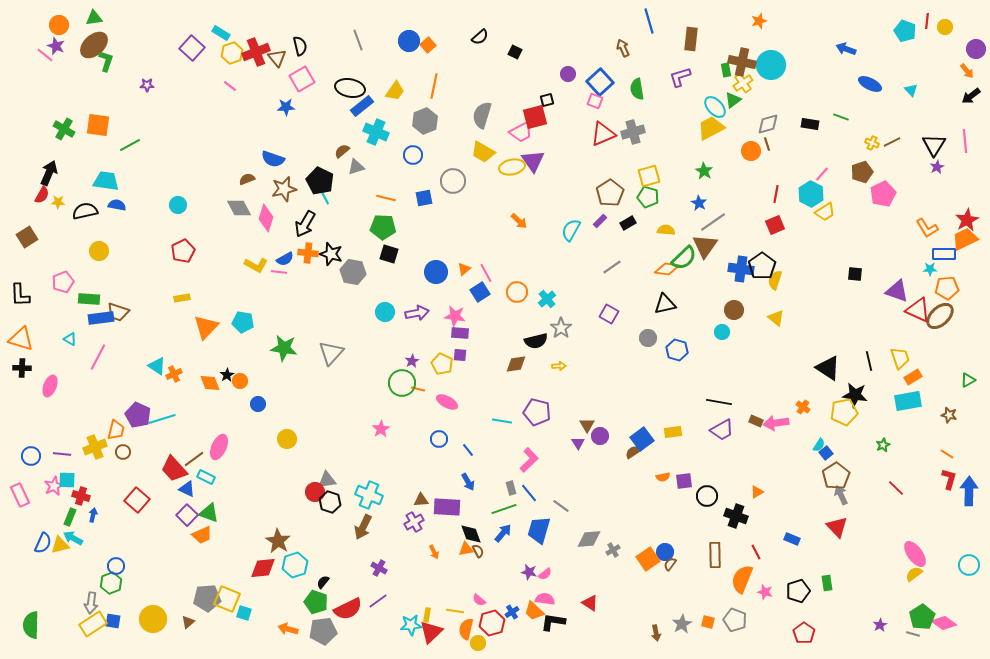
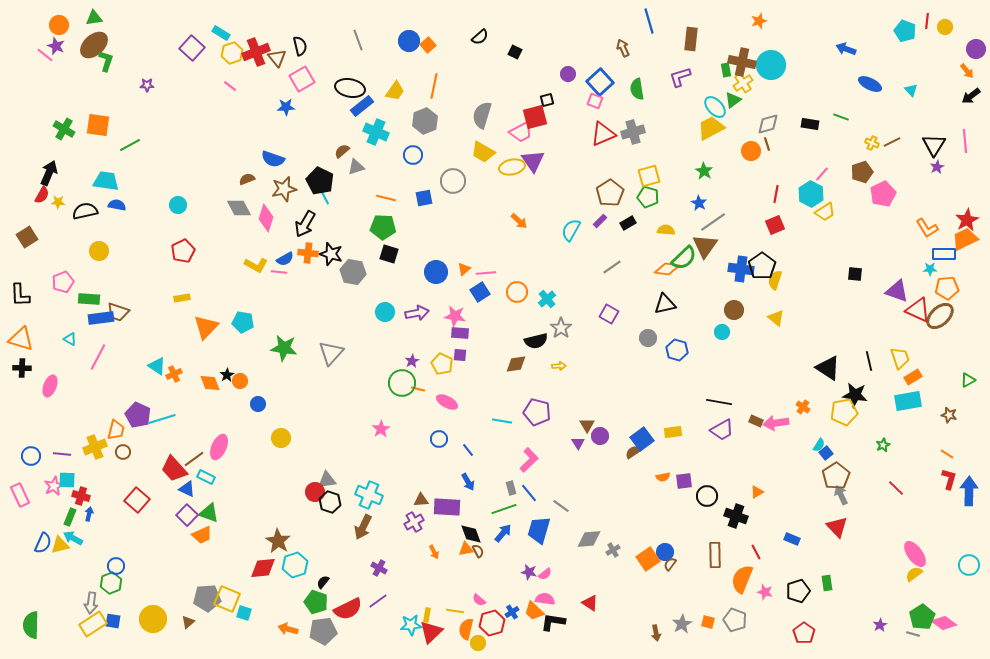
pink line at (486, 273): rotated 66 degrees counterclockwise
yellow circle at (287, 439): moved 6 px left, 1 px up
blue arrow at (93, 515): moved 4 px left, 1 px up
